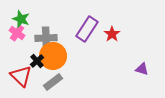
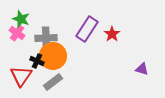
black cross: rotated 24 degrees counterclockwise
red triangle: rotated 20 degrees clockwise
